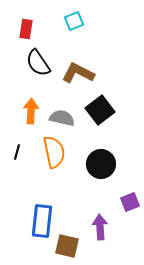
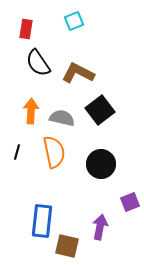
purple arrow: rotated 15 degrees clockwise
